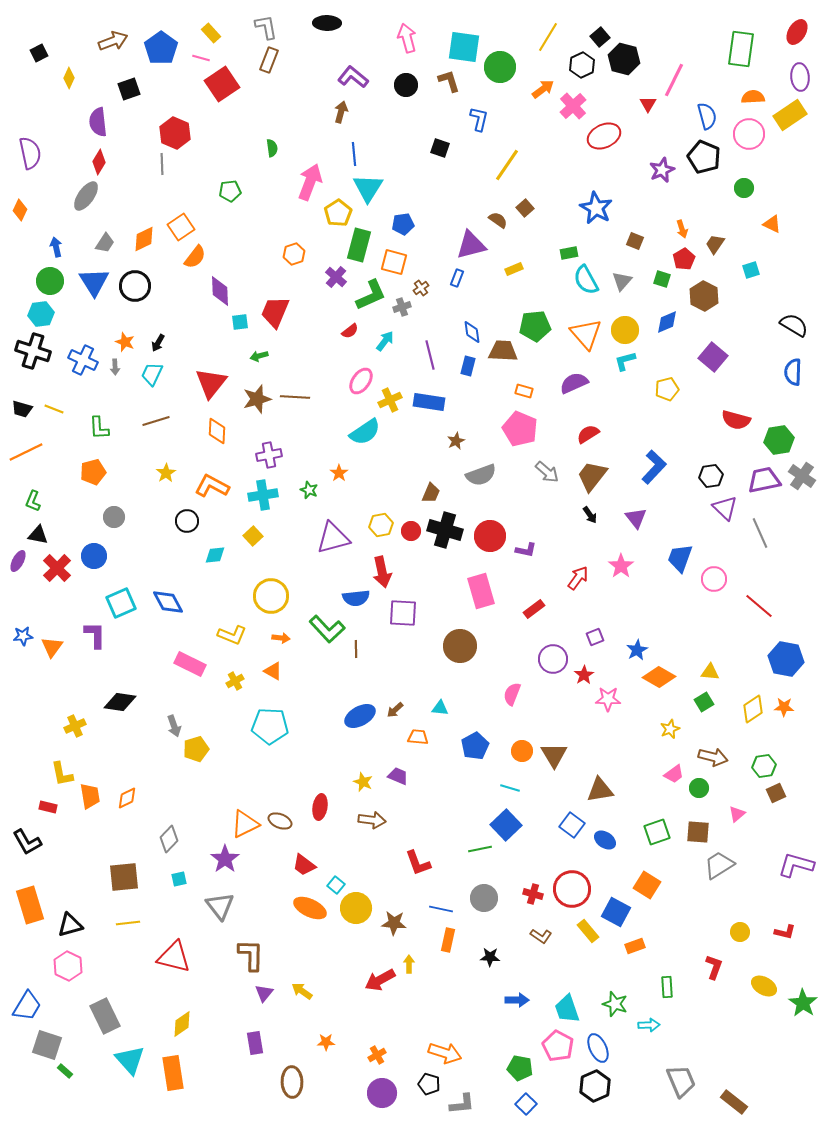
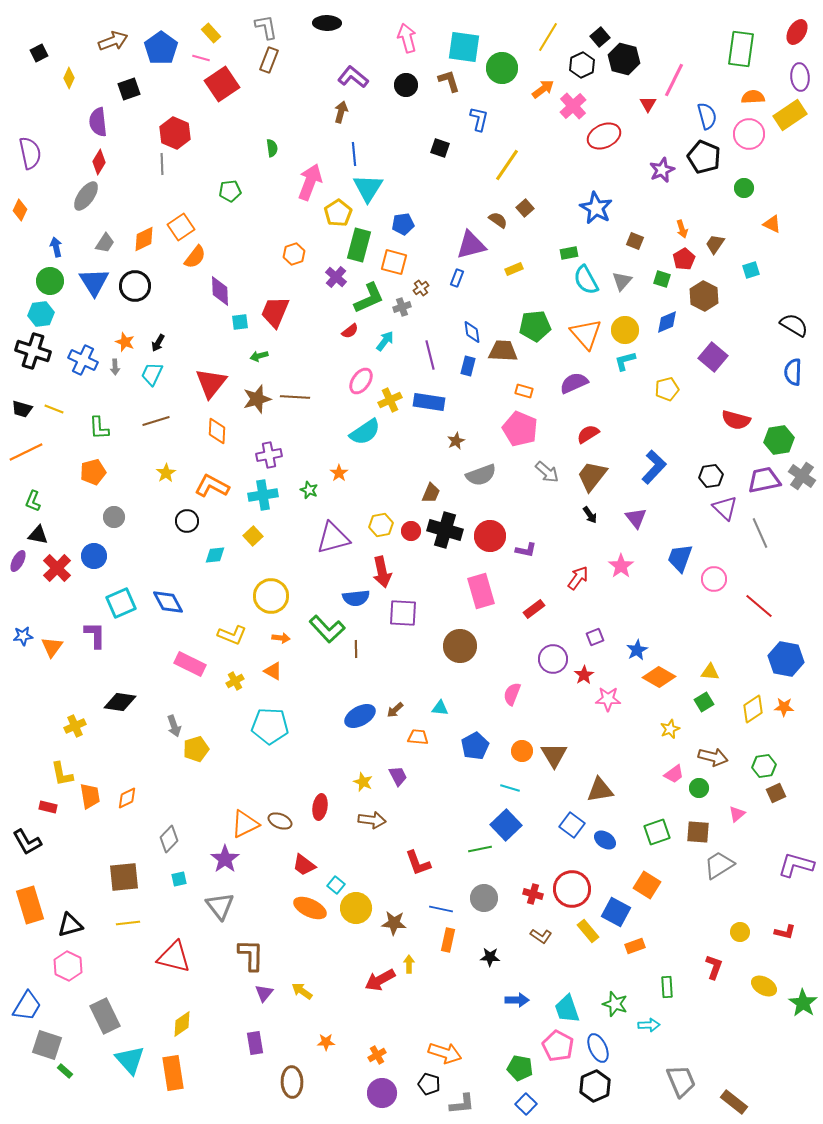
green circle at (500, 67): moved 2 px right, 1 px down
green L-shape at (371, 295): moved 2 px left, 3 px down
purple trapezoid at (398, 776): rotated 40 degrees clockwise
